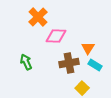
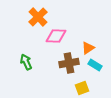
orange triangle: rotated 24 degrees clockwise
yellow square: rotated 24 degrees clockwise
